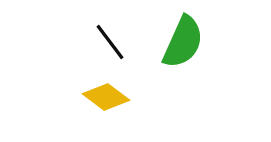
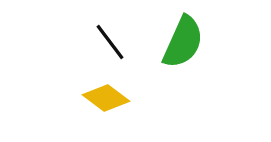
yellow diamond: moved 1 px down
